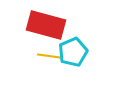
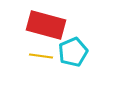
yellow line: moved 8 px left
